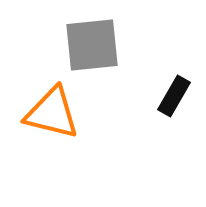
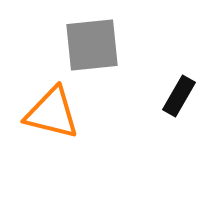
black rectangle: moved 5 px right
